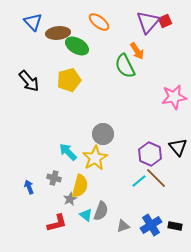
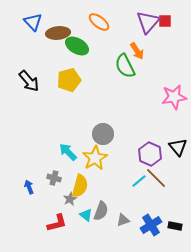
red square: rotated 24 degrees clockwise
gray triangle: moved 6 px up
